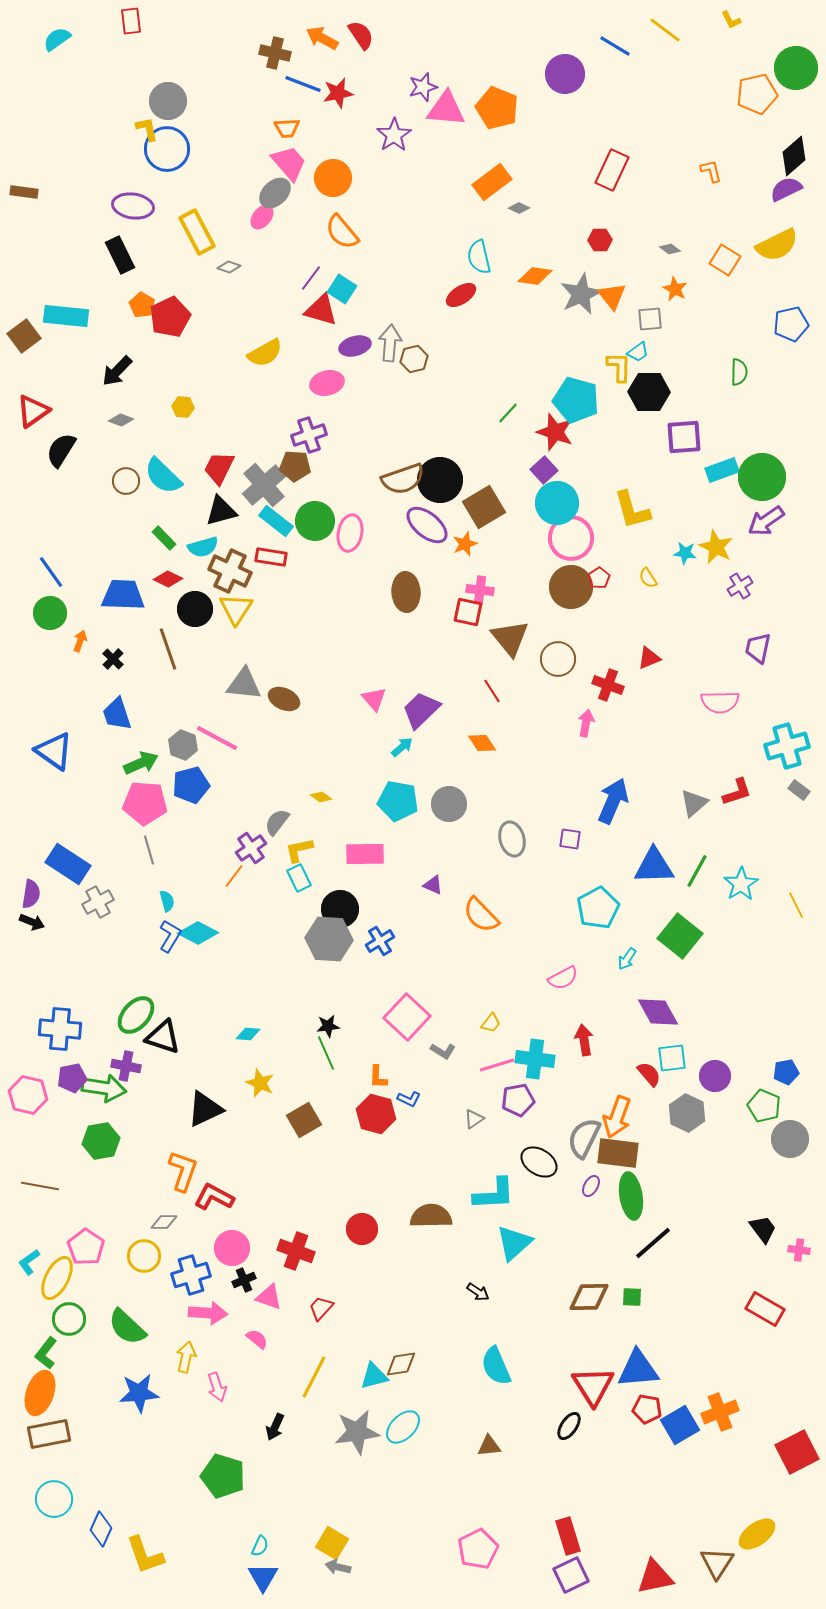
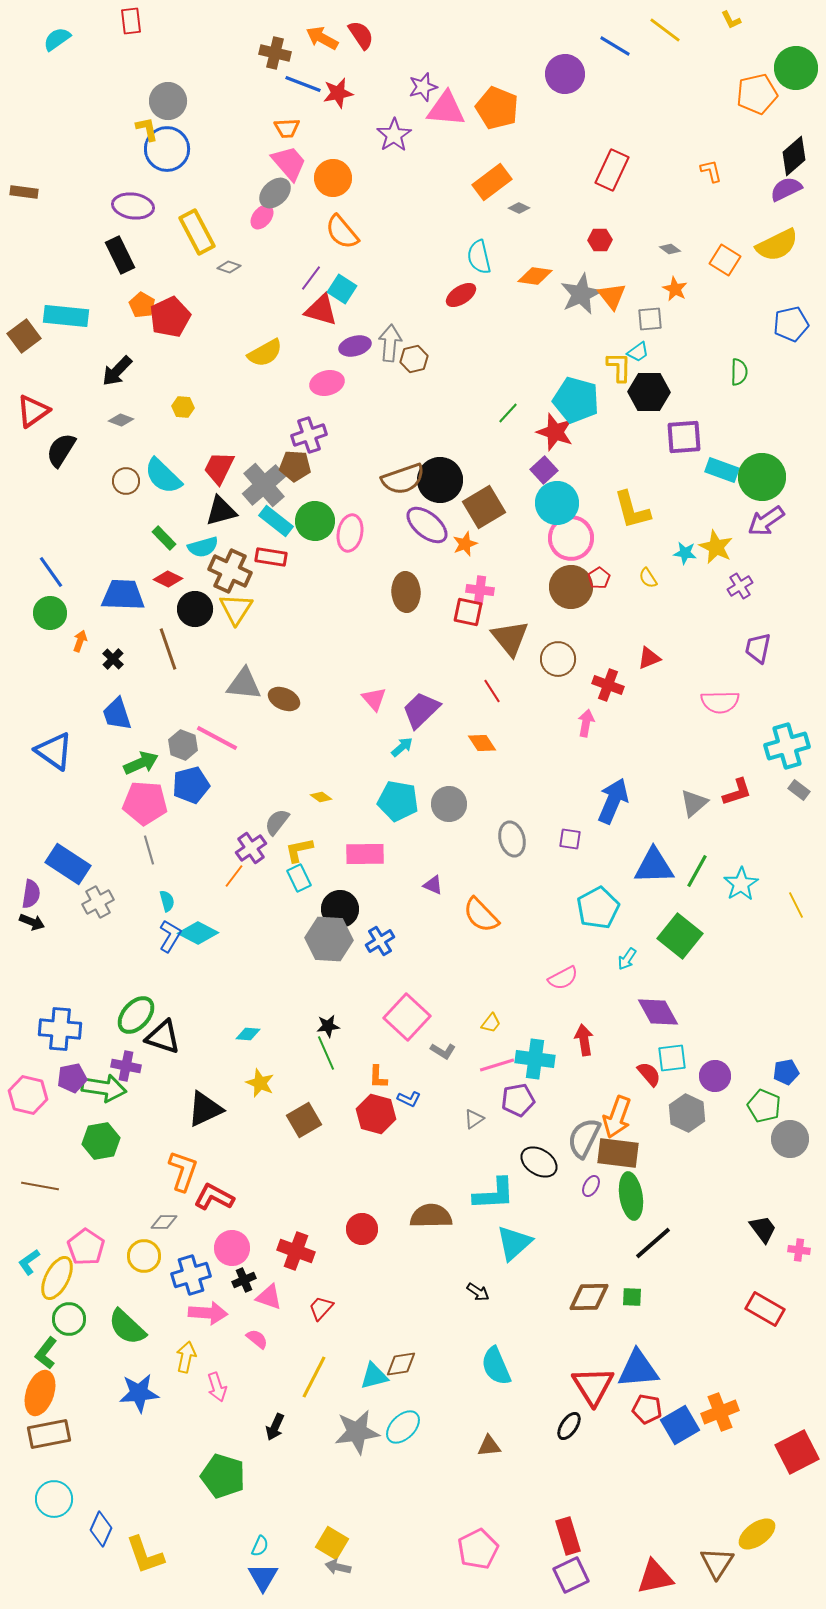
cyan rectangle at (722, 470): rotated 40 degrees clockwise
